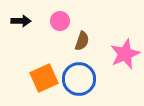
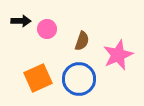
pink circle: moved 13 px left, 8 px down
pink star: moved 7 px left, 1 px down
orange square: moved 6 px left
